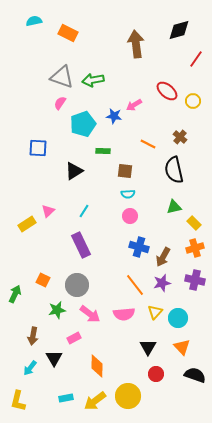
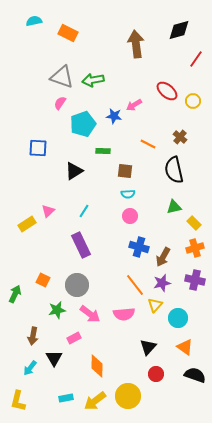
yellow triangle at (155, 312): moved 7 px up
black triangle at (148, 347): rotated 12 degrees clockwise
orange triangle at (182, 347): moved 3 px right; rotated 12 degrees counterclockwise
